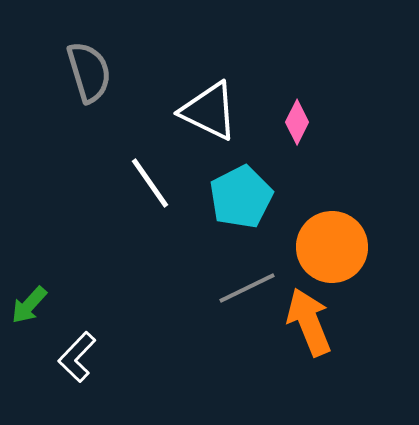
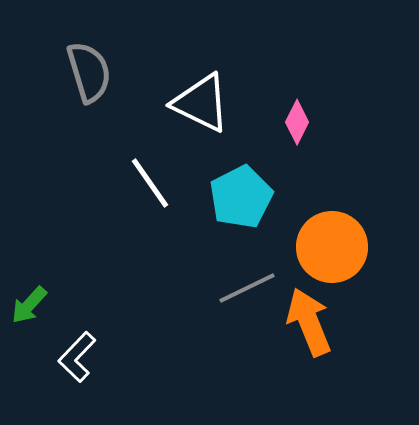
white triangle: moved 8 px left, 8 px up
